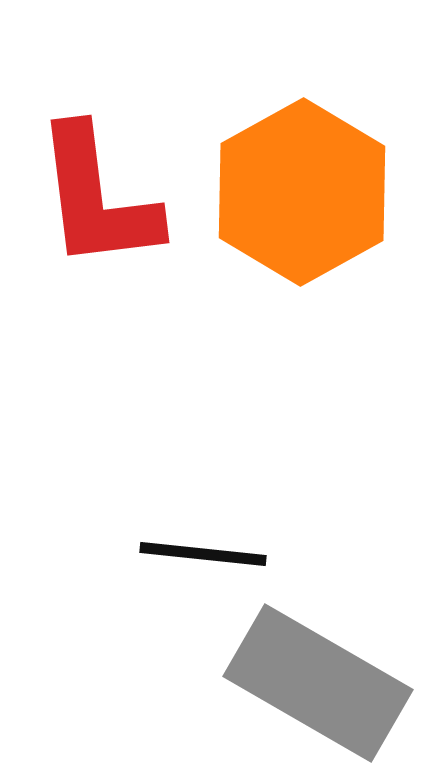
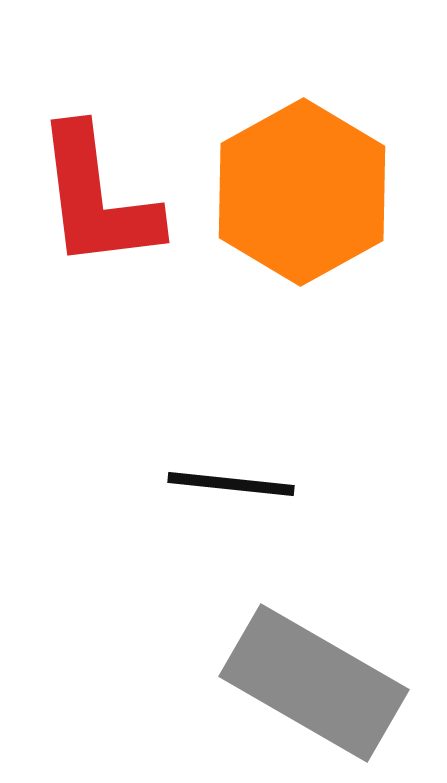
black line: moved 28 px right, 70 px up
gray rectangle: moved 4 px left
